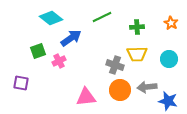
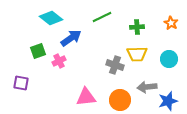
orange circle: moved 10 px down
blue star: rotated 30 degrees counterclockwise
